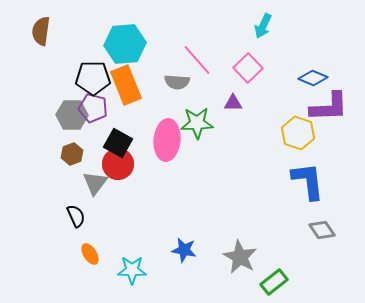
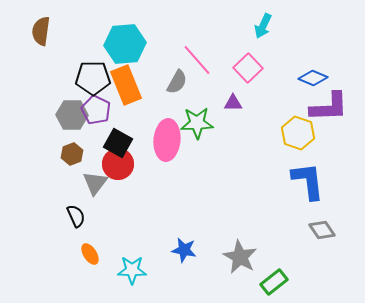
gray semicircle: rotated 65 degrees counterclockwise
purple pentagon: moved 3 px right, 2 px down; rotated 12 degrees clockwise
